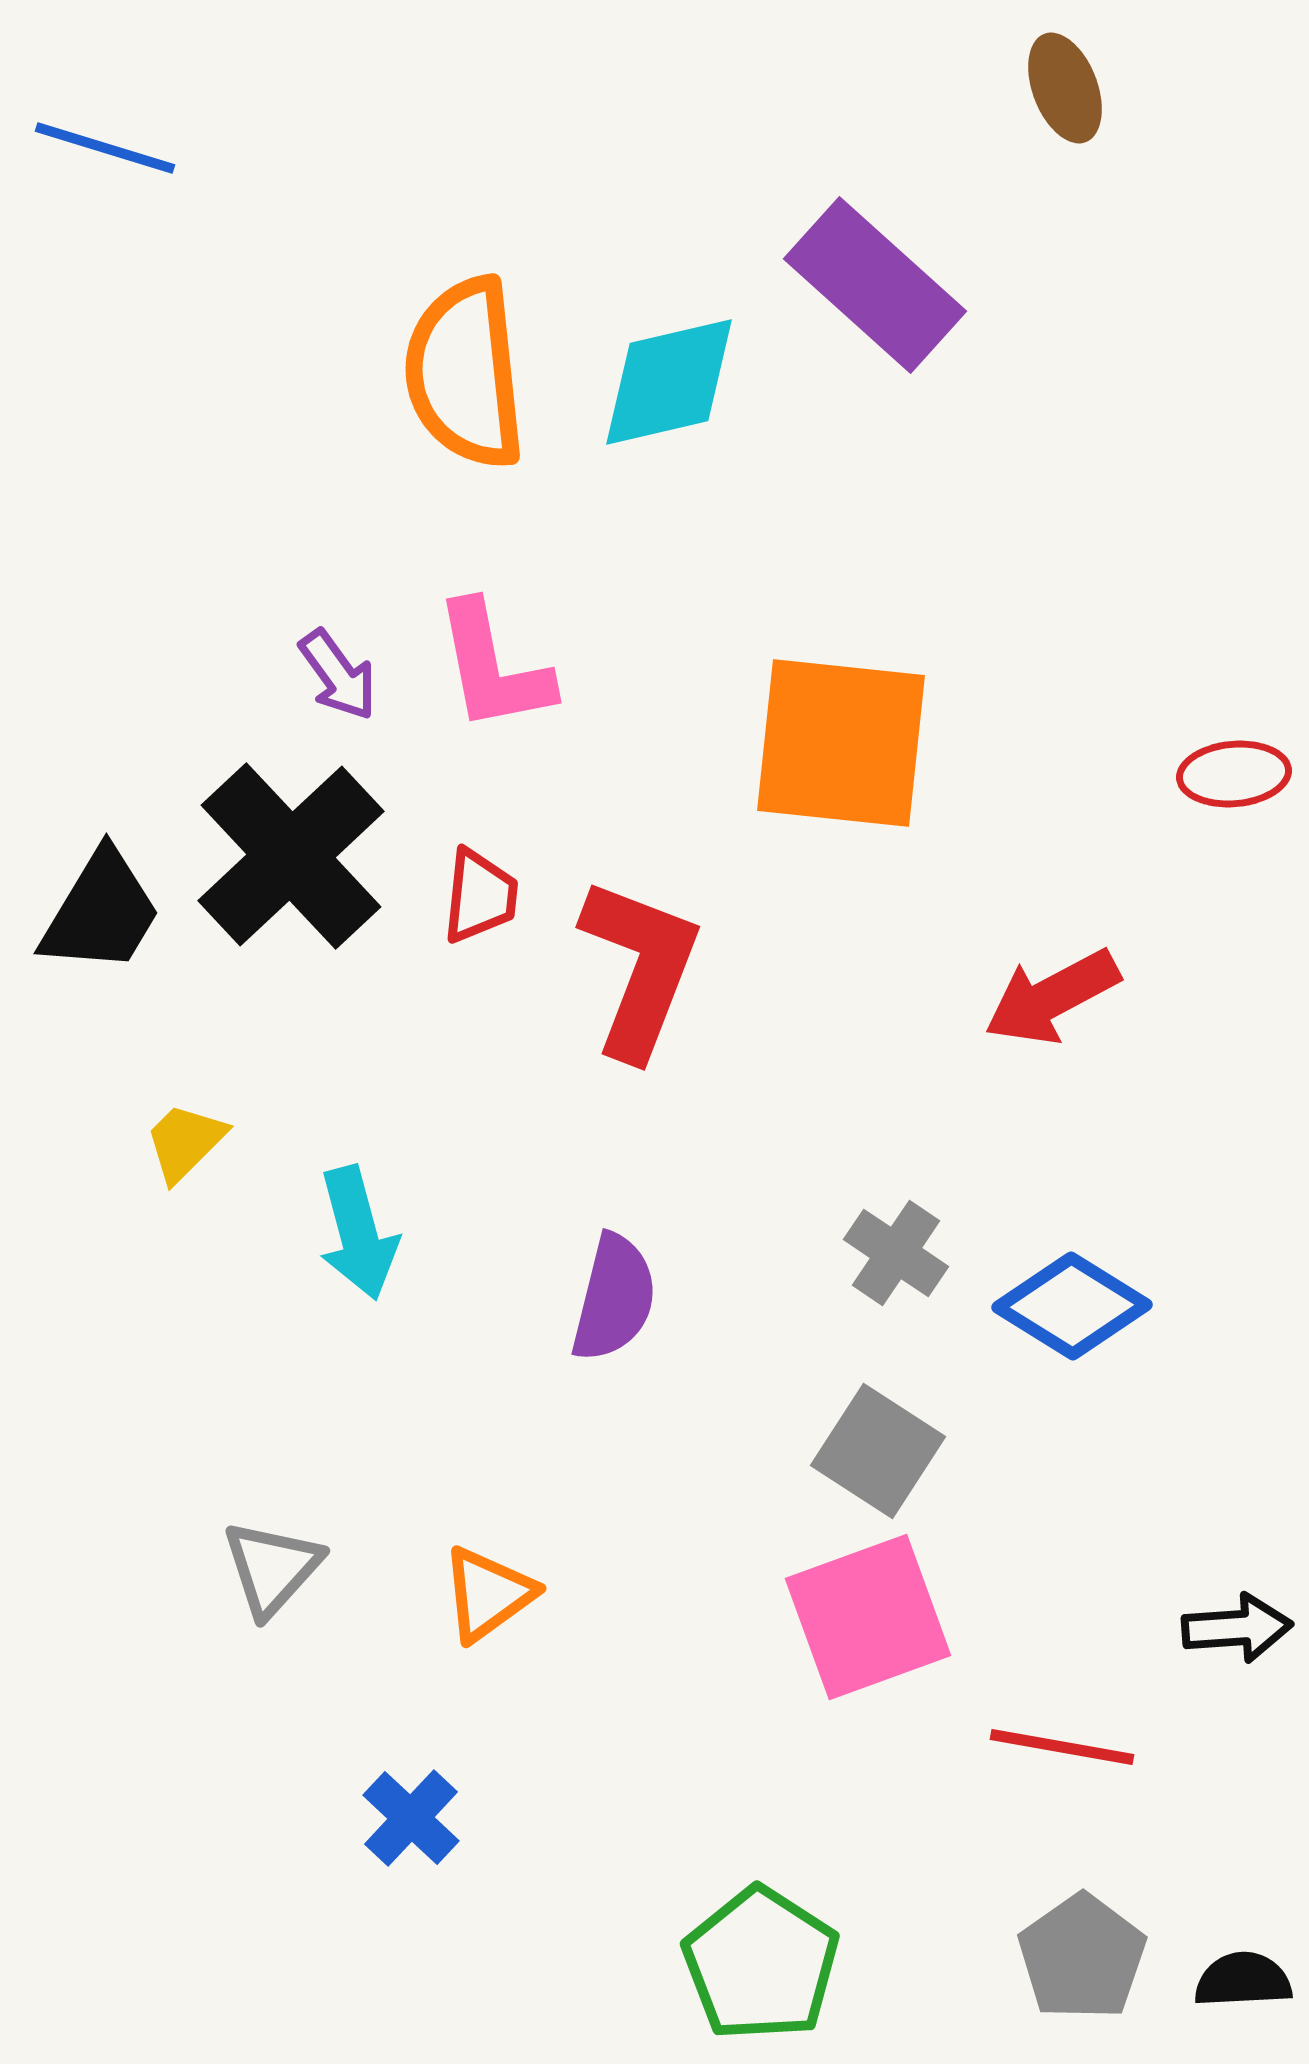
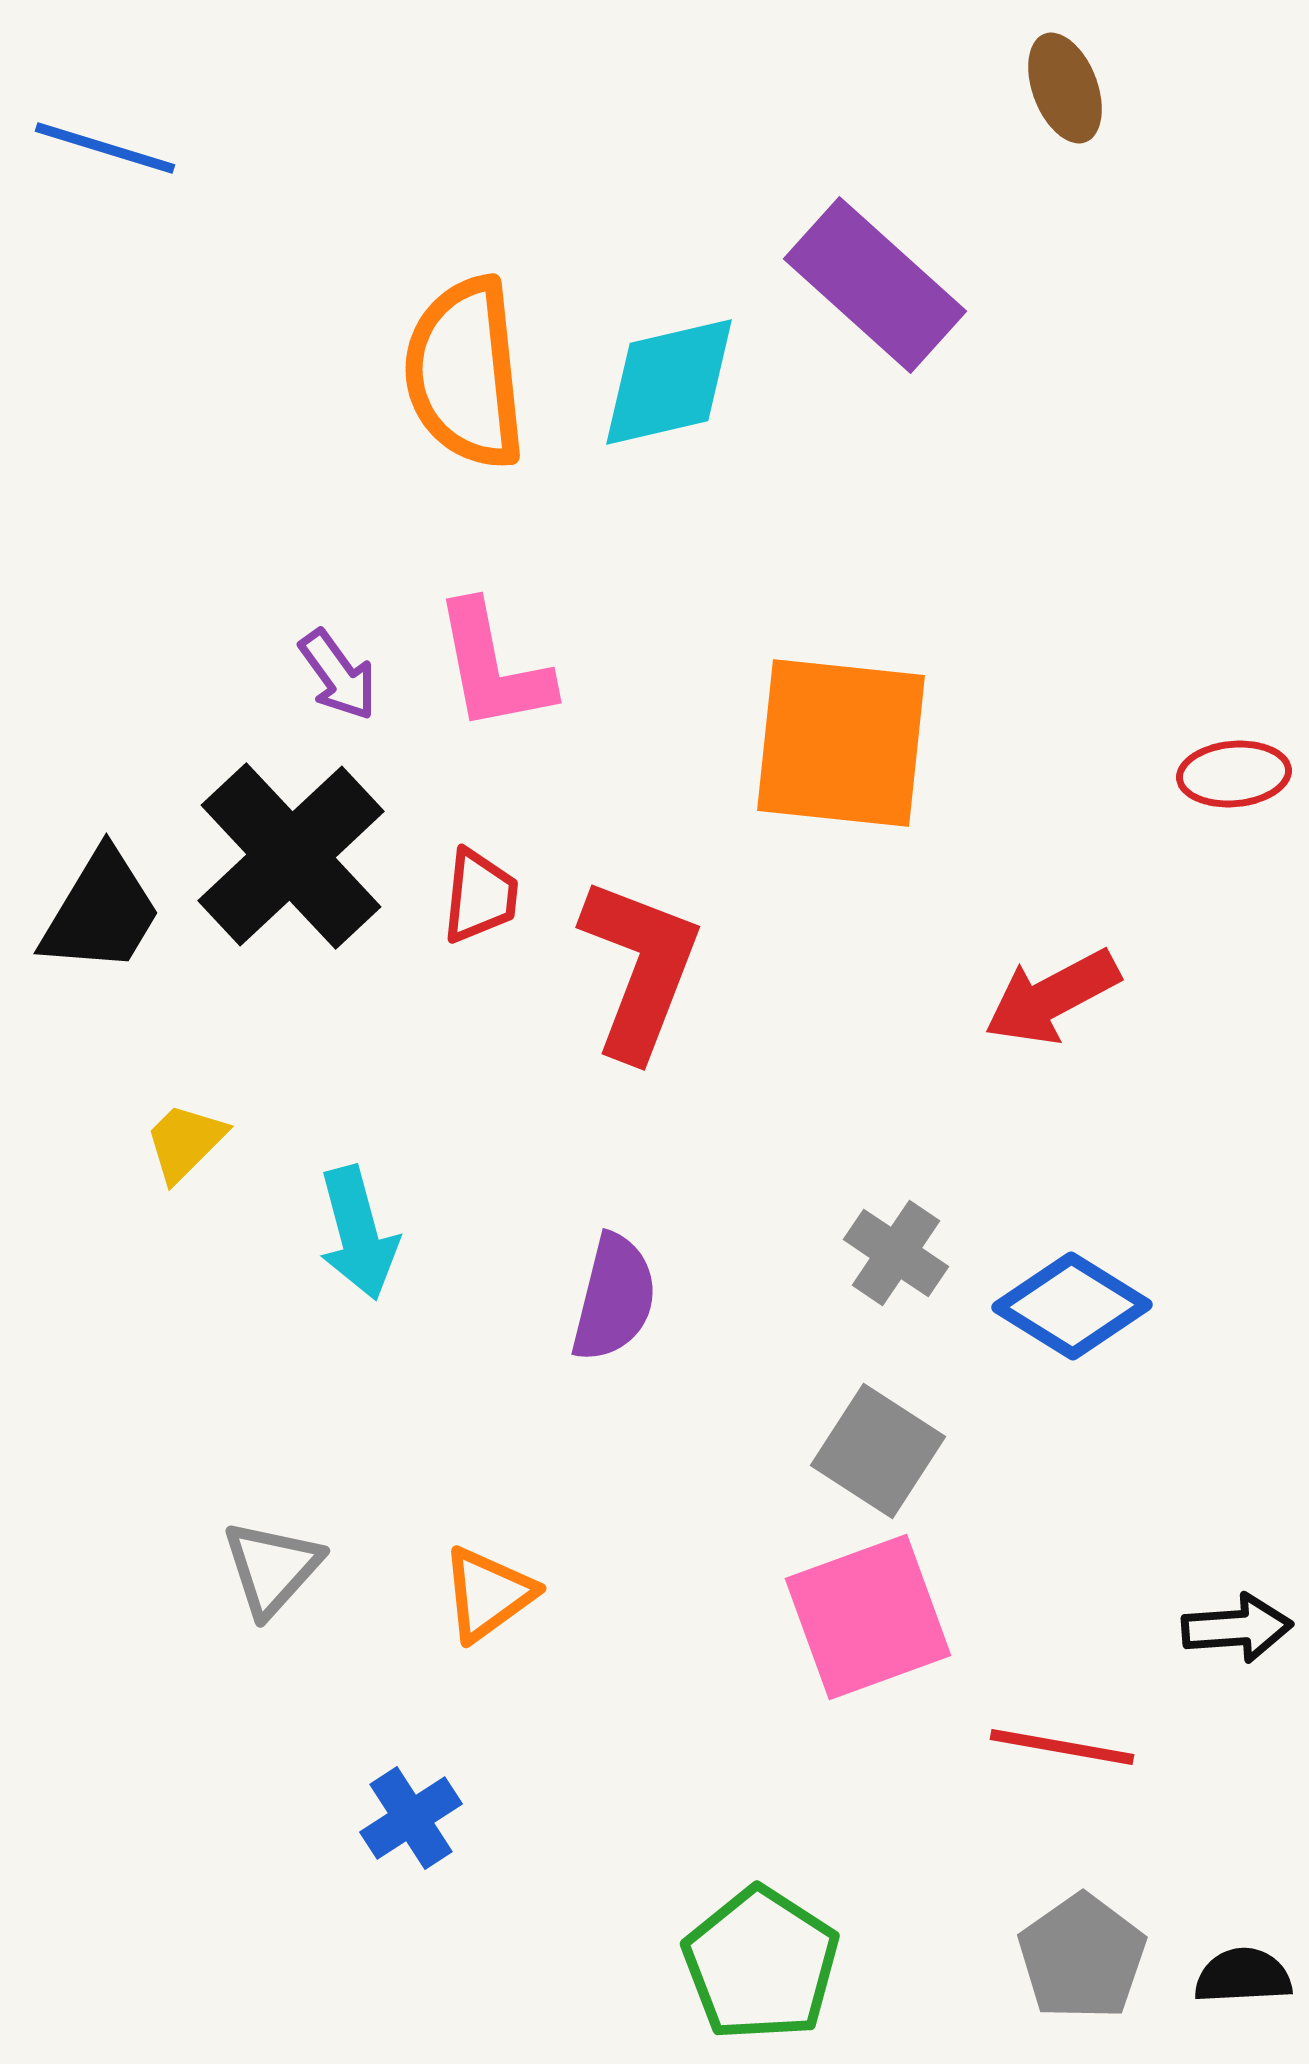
blue cross: rotated 14 degrees clockwise
black semicircle: moved 4 px up
